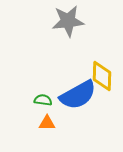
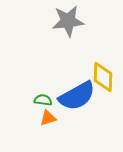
yellow diamond: moved 1 px right, 1 px down
blue semicircle: moved 1 px left, 1 px down
orange triangle: moved 1 px right, 5 px up; rotated 18 degrees counterclockwise
